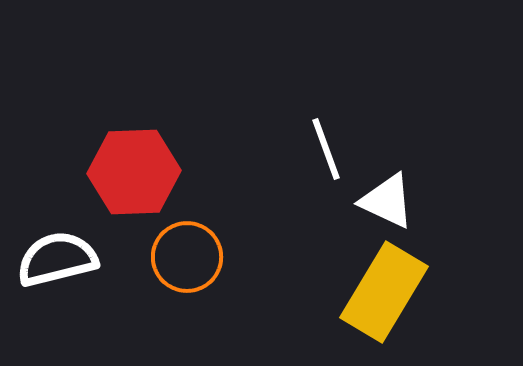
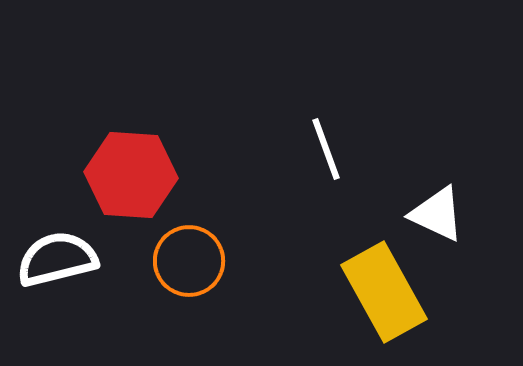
red hexagon: moved 3 px left, 3 px down; rotated 6 degrees clockwise
white triangle: moved 50 px right, 13 px down
orange circle: moved 2 px right, 4 px down
yellow rectangle: rotated 60 degrees counterclockwise
